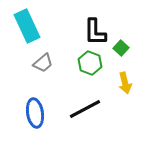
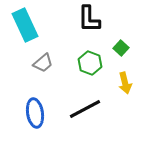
cyan rectangle: moved 2 px left, 1 px up
black L-shape: moved 6 px left, 13 px up
